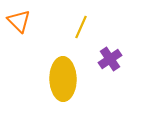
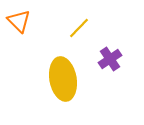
yellow line: moved 2 px left, 1 px down; rotated 20 degrees clockwise
yellow ellipse: rotated 9 degrees counterclockwise
